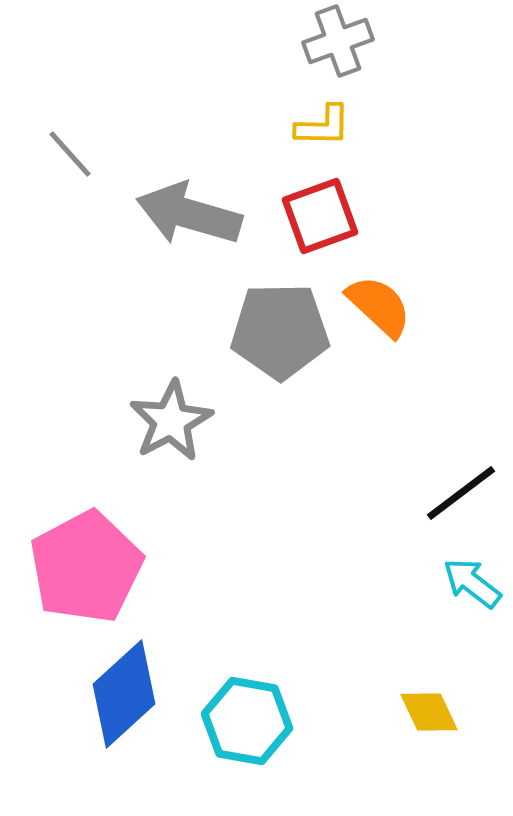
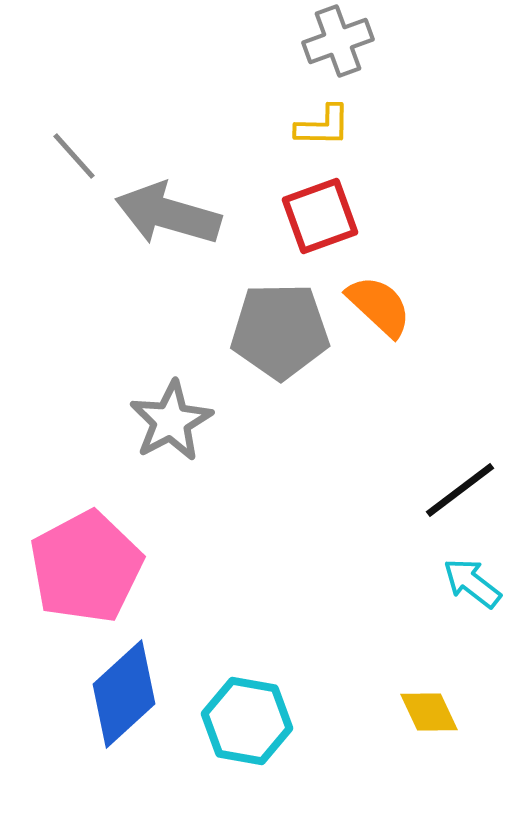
gray line: moved 4 px right, 2 px down
gray arrow: moved 21 px left
black line: moved 1 px left, 3 px up
